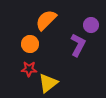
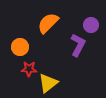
orange semicircle: moved 2 px right, 3 px down
orange circle: moved 10 px left, 3 px down
